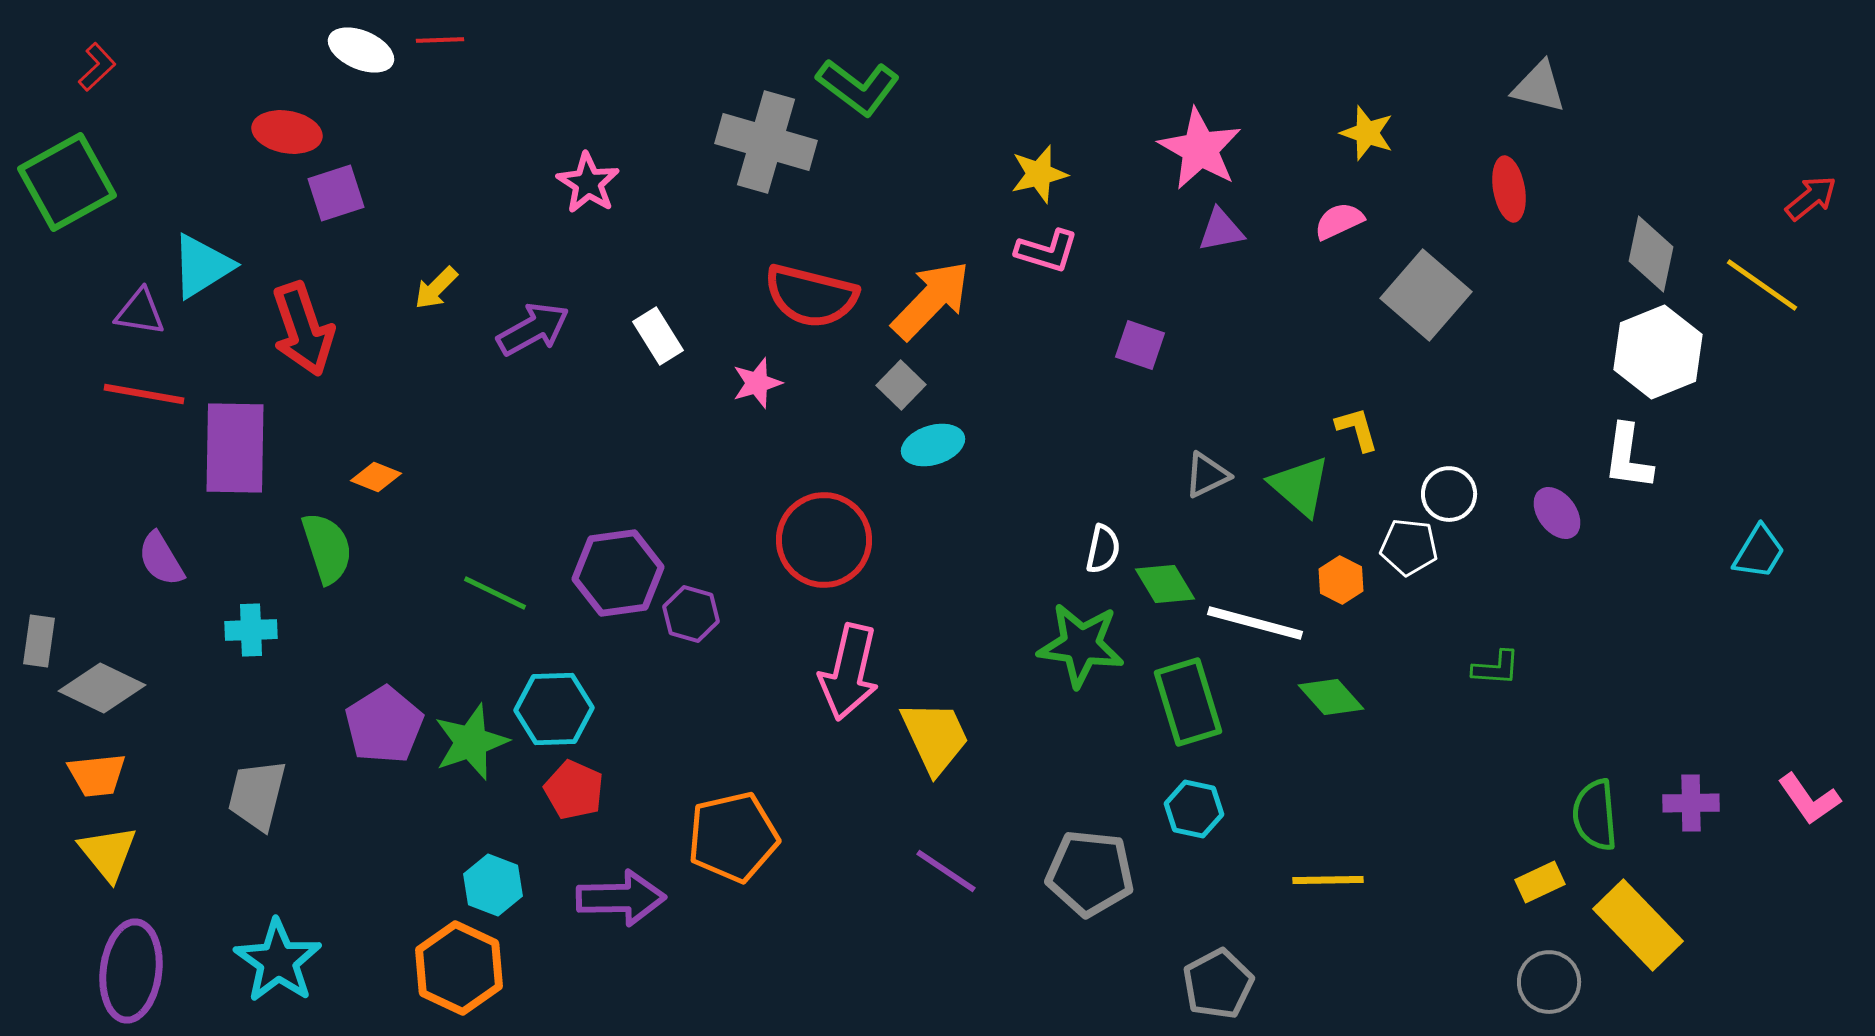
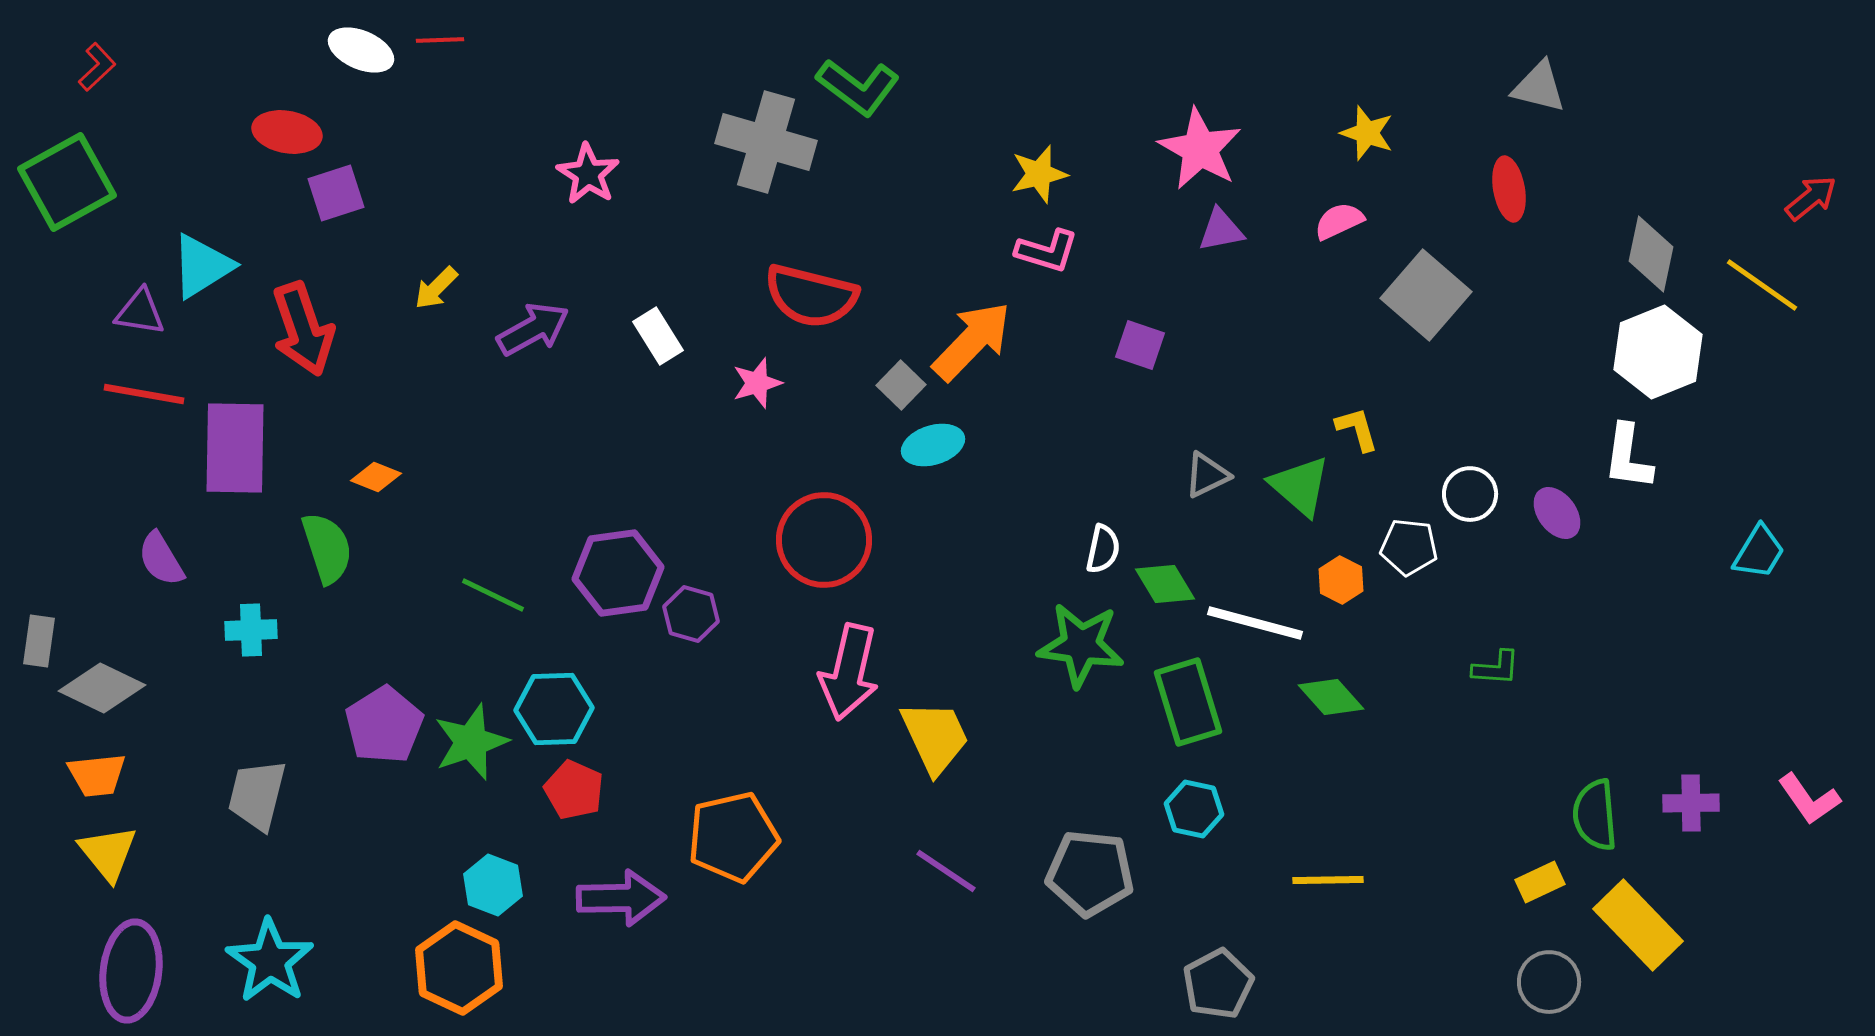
pink star at (588, 183): moved 9 px up
orange arrow at (931, 300): moved 41 px right, 41 px down
white circle at (1449, 494): moved 21 px right
green line at (495, 593): moved 2 px left, 2 px down
cyan star at (278, 961): moved 8 px left
